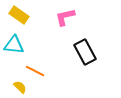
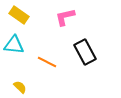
orange line: moved 12 px right, 9 px up
